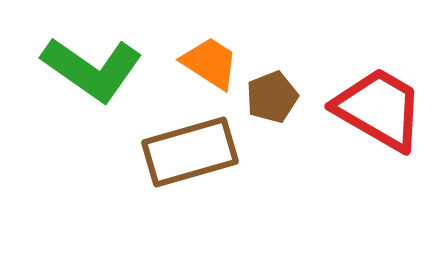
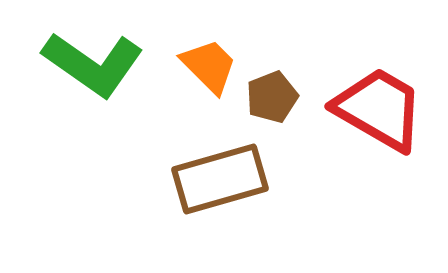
orange trapezoid: moved 1 px left, 3 px down; rotated 12 degrees clockwise
green L-shape: moved 1 px right, 5 px up
brown rectangle: moved 30 px right, 27 px down
